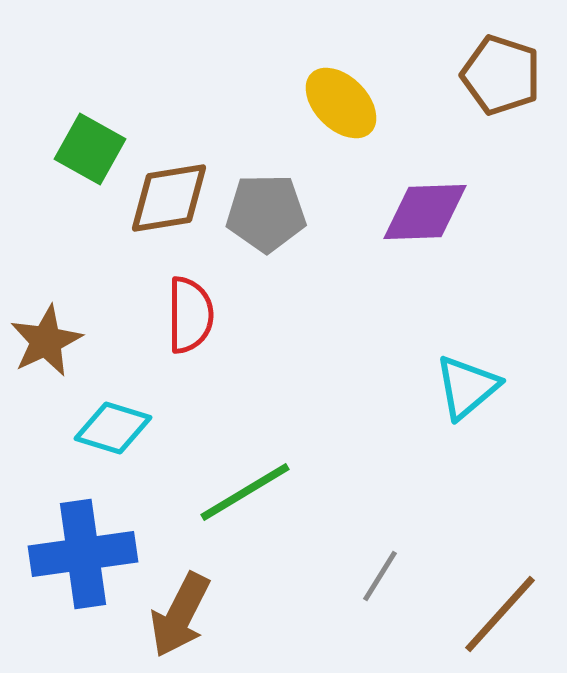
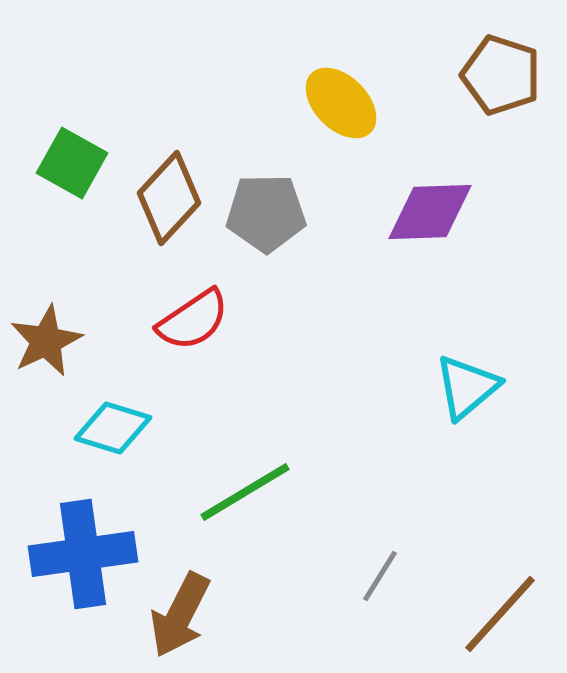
green square: moved 18 px left, 14 px down
brown diamond: rotated 38 degrees counterclockwise
purple diamond: moved 5 px right
red semicircle: moved 3 px right, 5 px down; rotated 56 degrees clockwise
